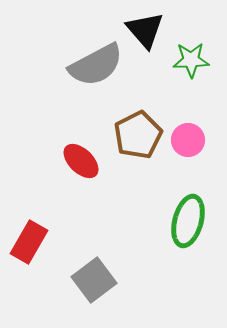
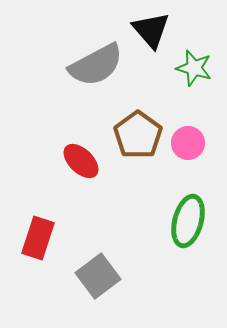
black triangle: moved 6 px right
green star: moved 3 px right, 8 px down; rotated 18 degrees clockwise
brown pentagon: rotated 9 degrees counterclockwise
pink circle: moved 3 px down
red rectangle: moved 9 px right, 4 px up; rotated 12 degrees counterclockwise
gray square: moved 4 px right, 4 px up
